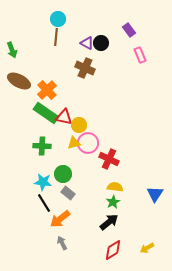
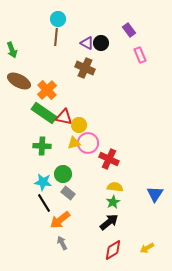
green rectangle: moved 2 px left
orange arrow: moved 1 px down
